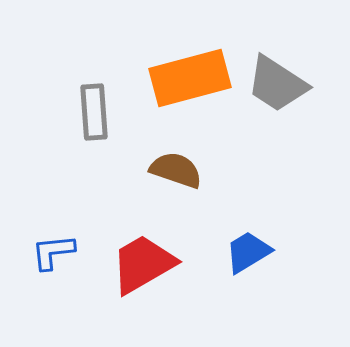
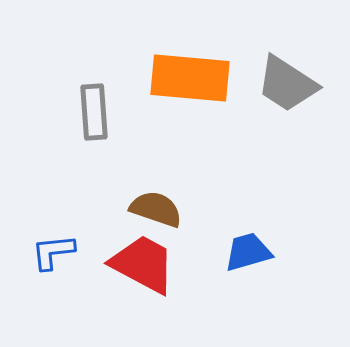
orange rectangle: rotated 20 degrees clockwise
gray trapezoid: moved 10 px right
brown semicircle: moved 20 px left, 39 px down
blue trapezoid: rotated 15 degrees clockwise
red trapezoid: rotated 58 degrees clockwise
